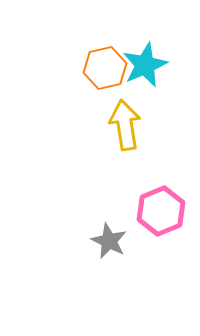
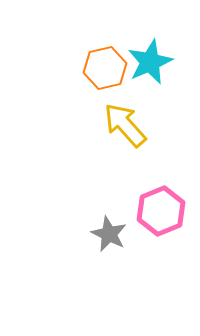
cyan star: moved 5 px right, 3 px up
yellow arrow: rotated 33 degrees counterclockwise
gray star: moved 7 px up
